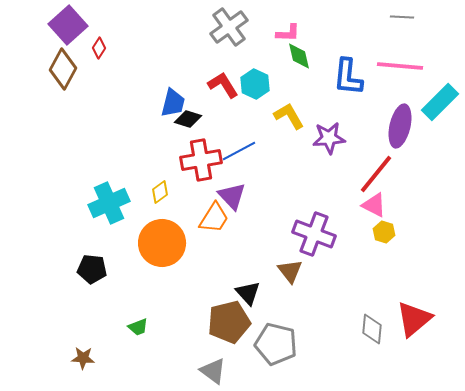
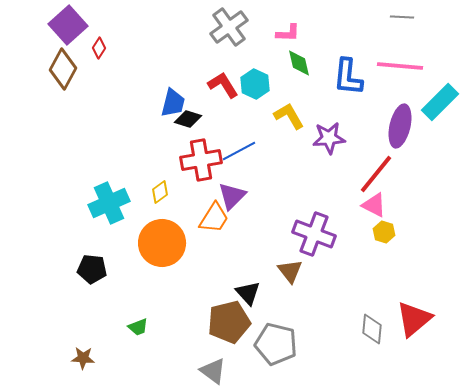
green diamond: moved 7 px down
purple triangle: rotated 28 degrees clockwise
